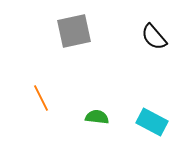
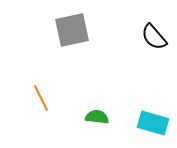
gray square: moved 2 px left, 1 px up
cyan rectangle: moved 1 px right, 1 px down; rotated 12 degrees counterclockwise
